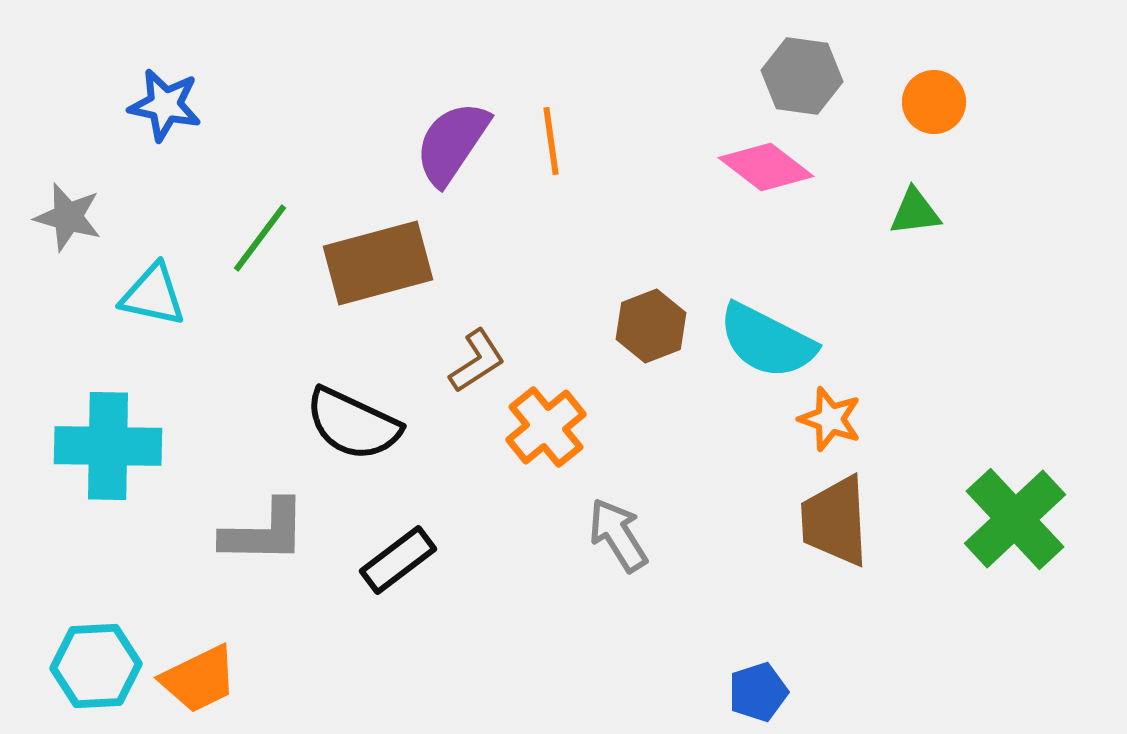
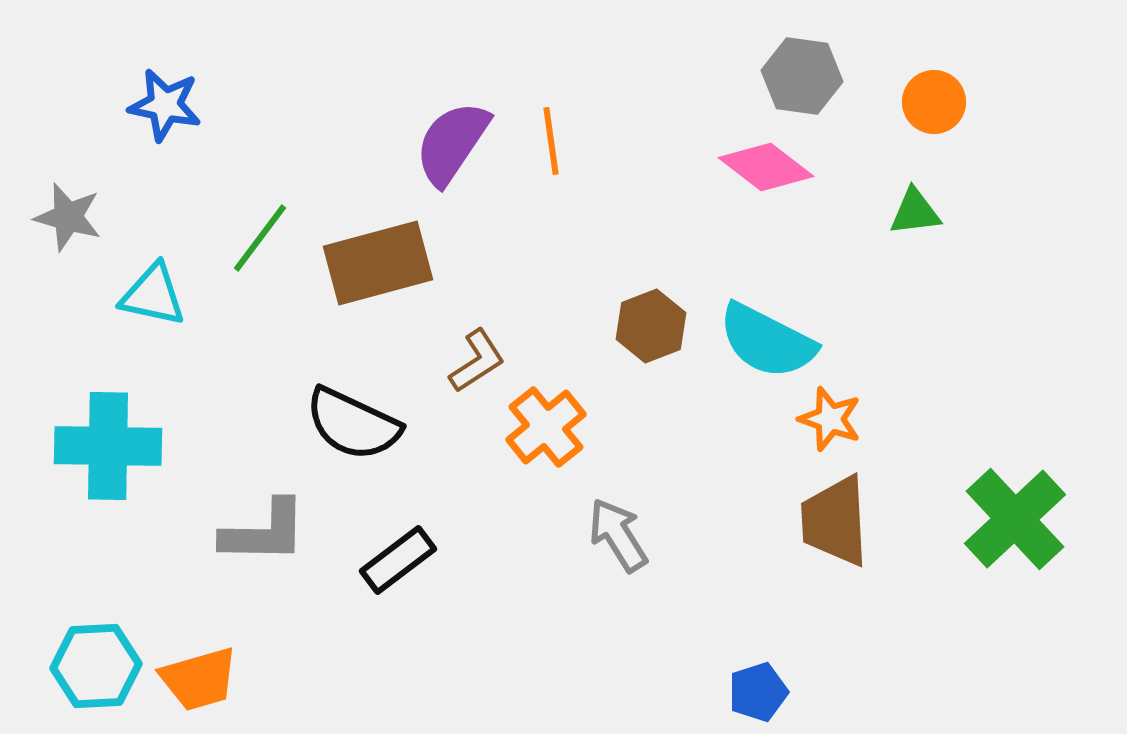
orange trapezoid: rotated 10 degrees clockwise
